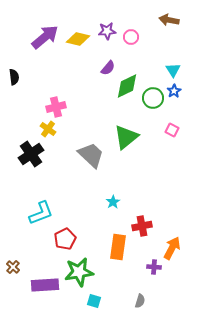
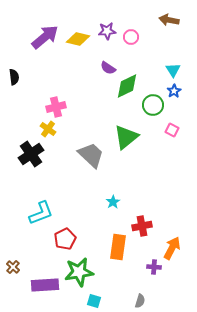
purple semicircle: rotated 84 degrees clockwise
green circle: moved 7 px down
